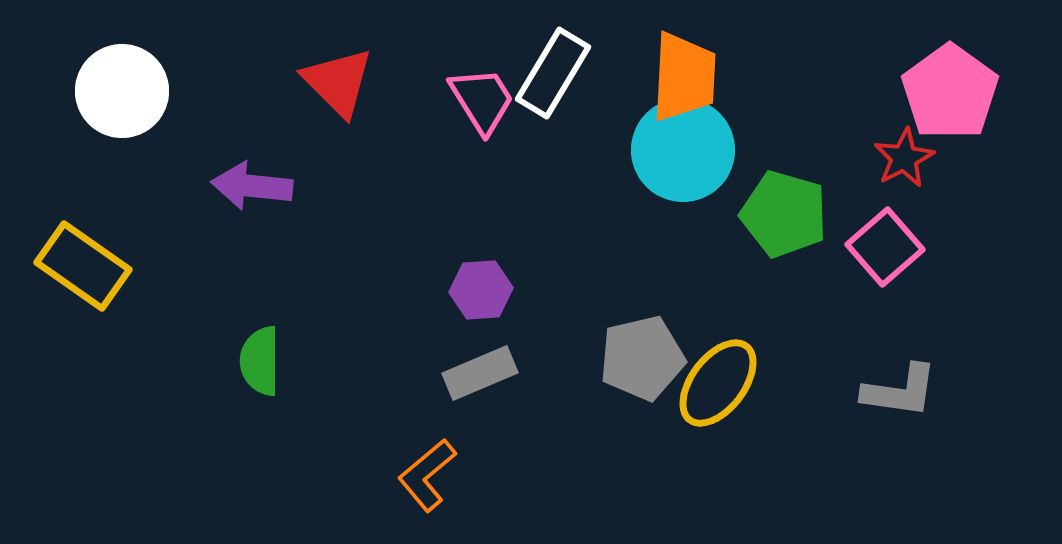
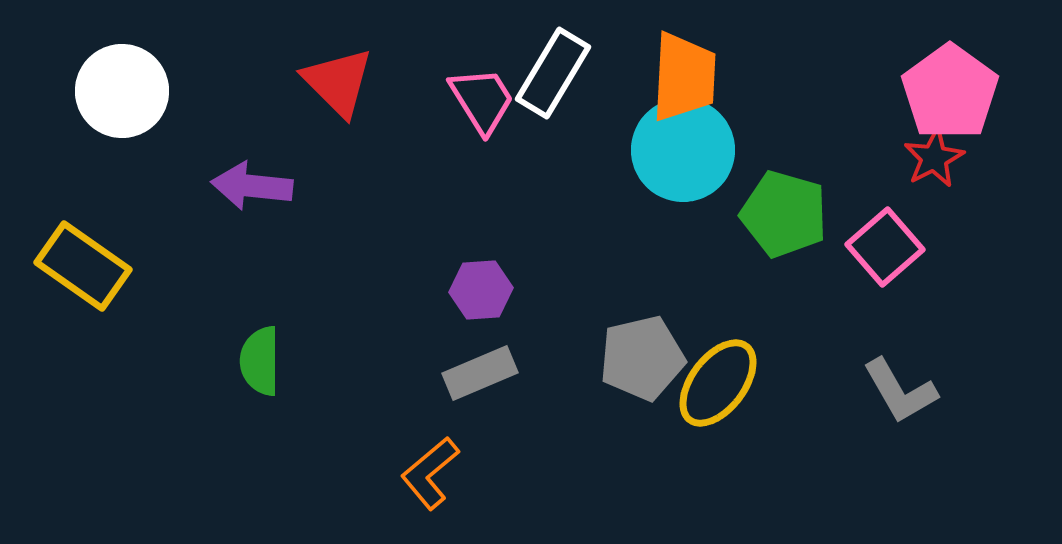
red star: moved 30 px right
gray L-shape: rotated 52 degrees clockwise
orange L-shape: moved 3 px right, 2 px up
